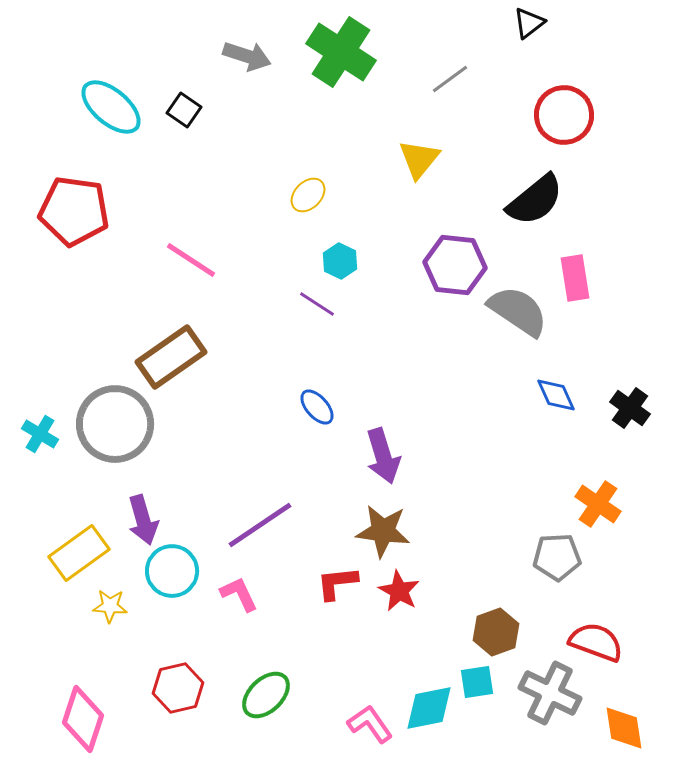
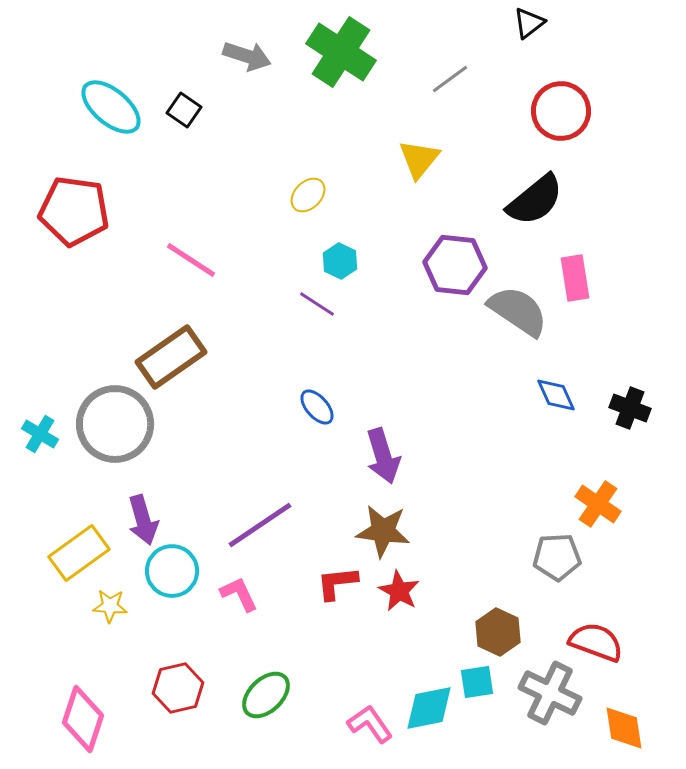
red circle at (564, 115): moved 3 px left, 4 px up
black cross at (630, 408): rotated 15 degrees counterclockwise
brown hexagon at (496, 632): moved 2 px right; rotated 15 degrees counterclockwise
